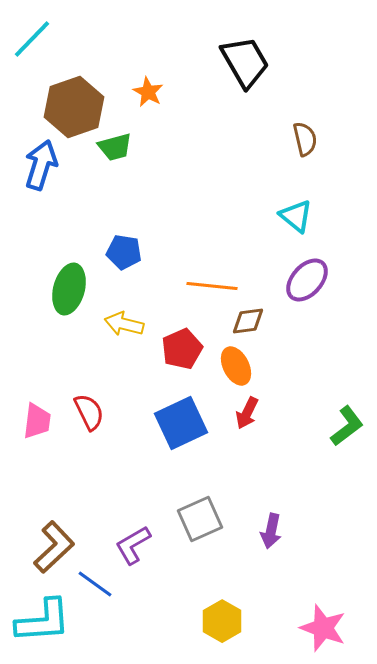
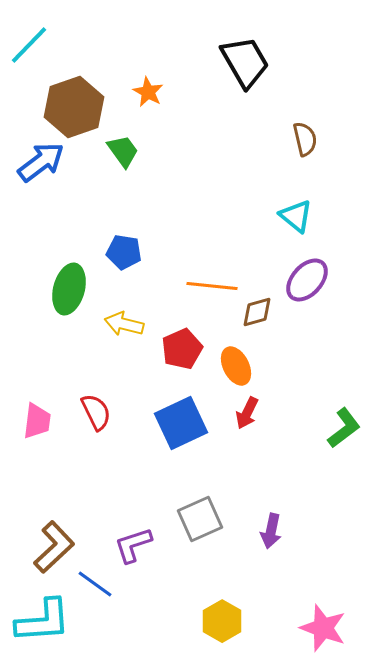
cyan line: moved 3 px left, 6 px down
green trapezoid: moved 8 px right, 4 px down; rotated 111 degrees counterclockwise
blue arrow: moved 3 px up; rotated 36 degrees clockwise
brown diamond: moved 9 px right, 9 px up; rotated 8 degrees counterclockwise
red semicircle: moved 7 px right
green L-shape: moved 3 px left, 2 px down
purple L-shape: rotated 12 degrees clockwise
